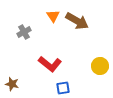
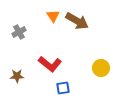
gray cross: moved 5 px left
yellow circle: moved 1 px right, 2 px down
brown star: moved 5 px right, 8 px up; rotated 16 degrees counterclockwise
